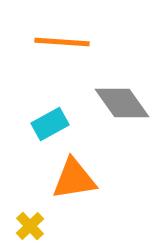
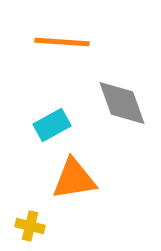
gray diamond: rotated 16 degrees clockwise
cyan rectangle: moved 2 px right, 1 px down
yellow cross: rotated 32 degrees counterclockwise
